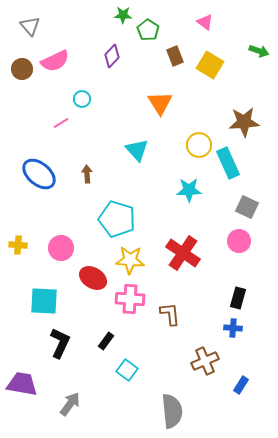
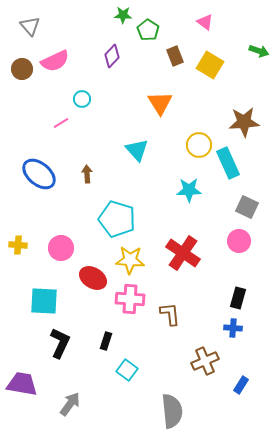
black rectangle at (106, 341): rotated 18 degrees counterclockwise
